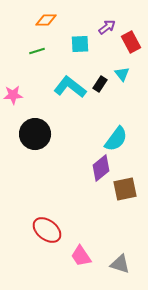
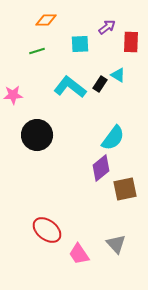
red rectangle: rotated 30 degrees clockwise
cyan triangle: moved 4 px left, 1 px down; rotated 21 degrees counterclockwise
black circle: moved 2 px right, 1 px down
cyan semicircle: moved 3 px left, 1 px up
pink trapezoid: moved 2 px left, 2 px up
gray triangle: moved 4 px left, 20 px up; rotated 30 degrees clockwise
